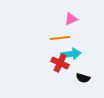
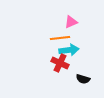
pink triangle: moved 3 px down
cyan arrow: moved 2 px left, 4 px up
black semicircle: moved 1 px down
